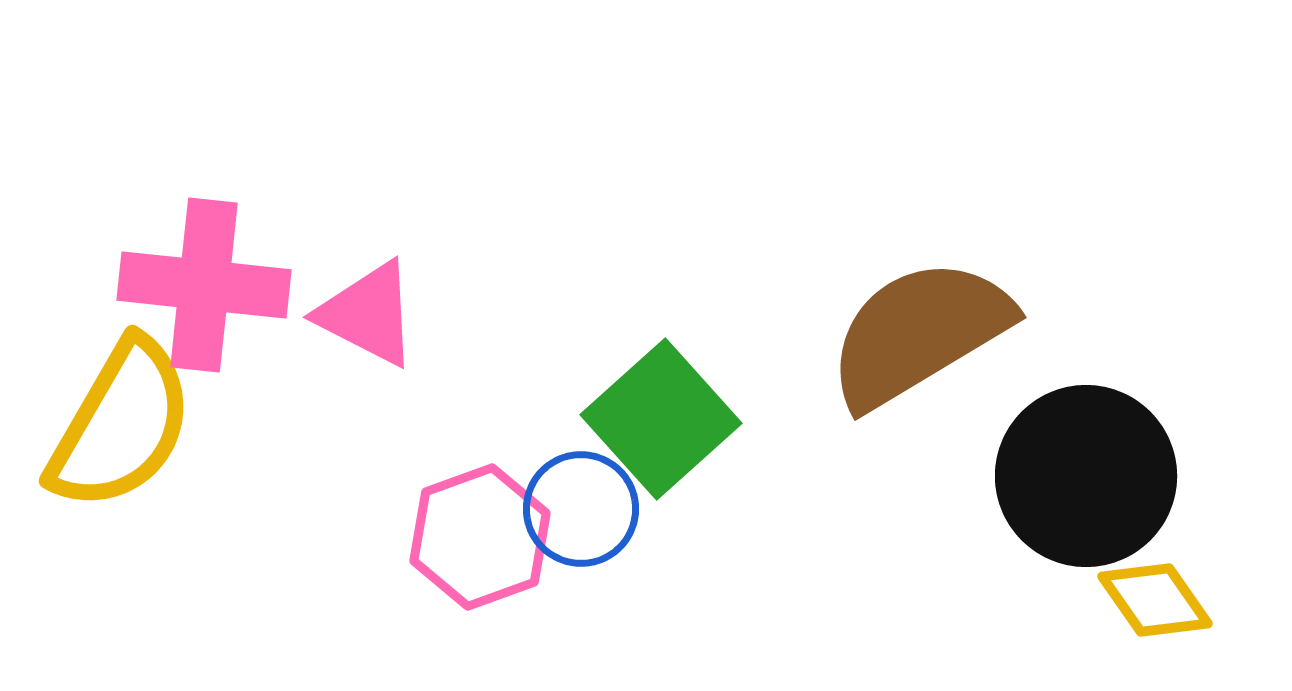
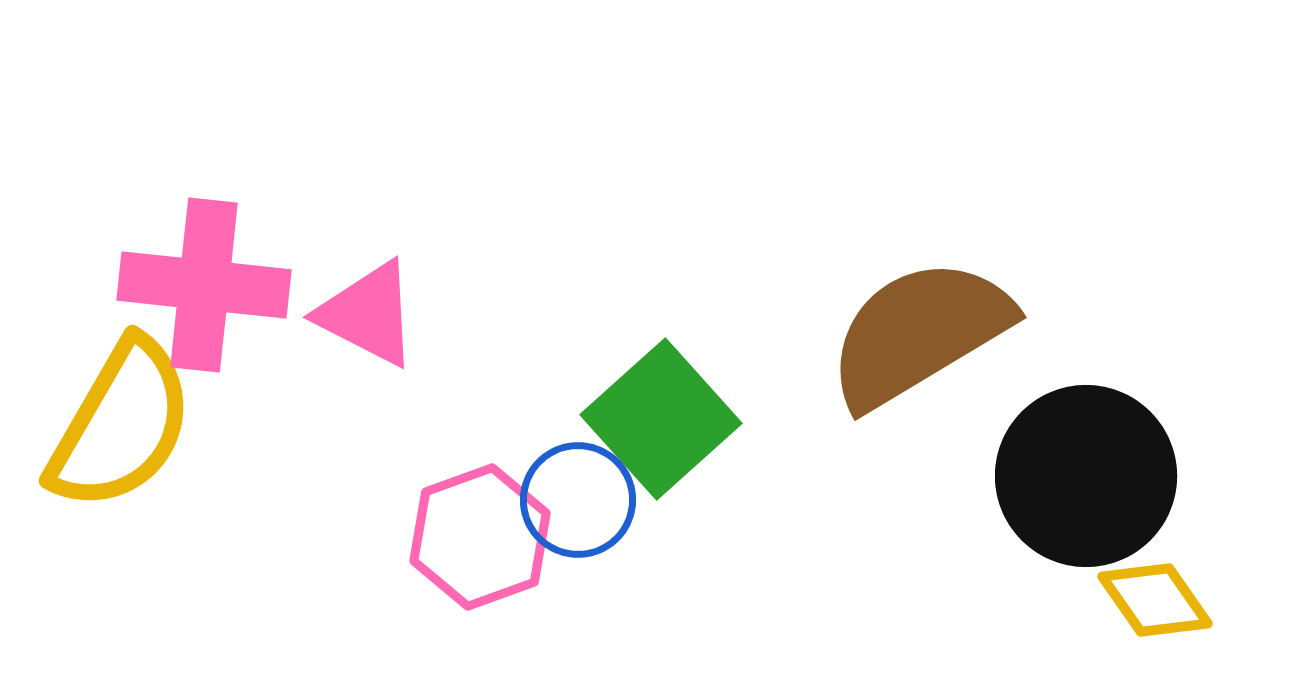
blue circle: moved 3 px left, 9 px up
